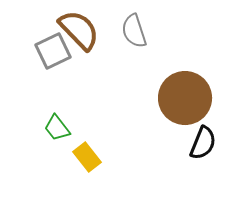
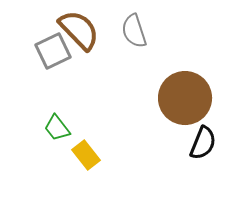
yellow rectangle: moved 1 px left, 2 px up
